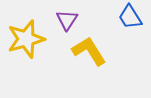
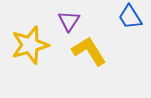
purple triangle: moved 2 px right, 1 px down
yellow star: moved 4 px right, 6 px down
